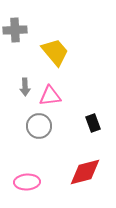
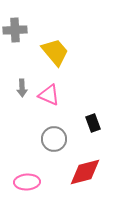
gray arrow: moved 3 px left, 1 px down
pink triangle: moved 1 px left, 1 px up; rotated 30 degrees clockwise
gray circle: moved 15 px right, 13 px down
